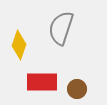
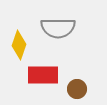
gray semicircle: moved 3 px left; rotated 108 degrees counterclockwise
red rectangle: moved 1 px right, 7 px up
